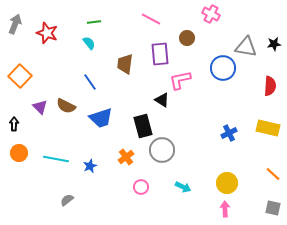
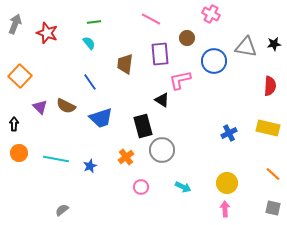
blue circle: moved 9 px left, 7 px up
gray semicircle: moved 5 px left, 10 px down
